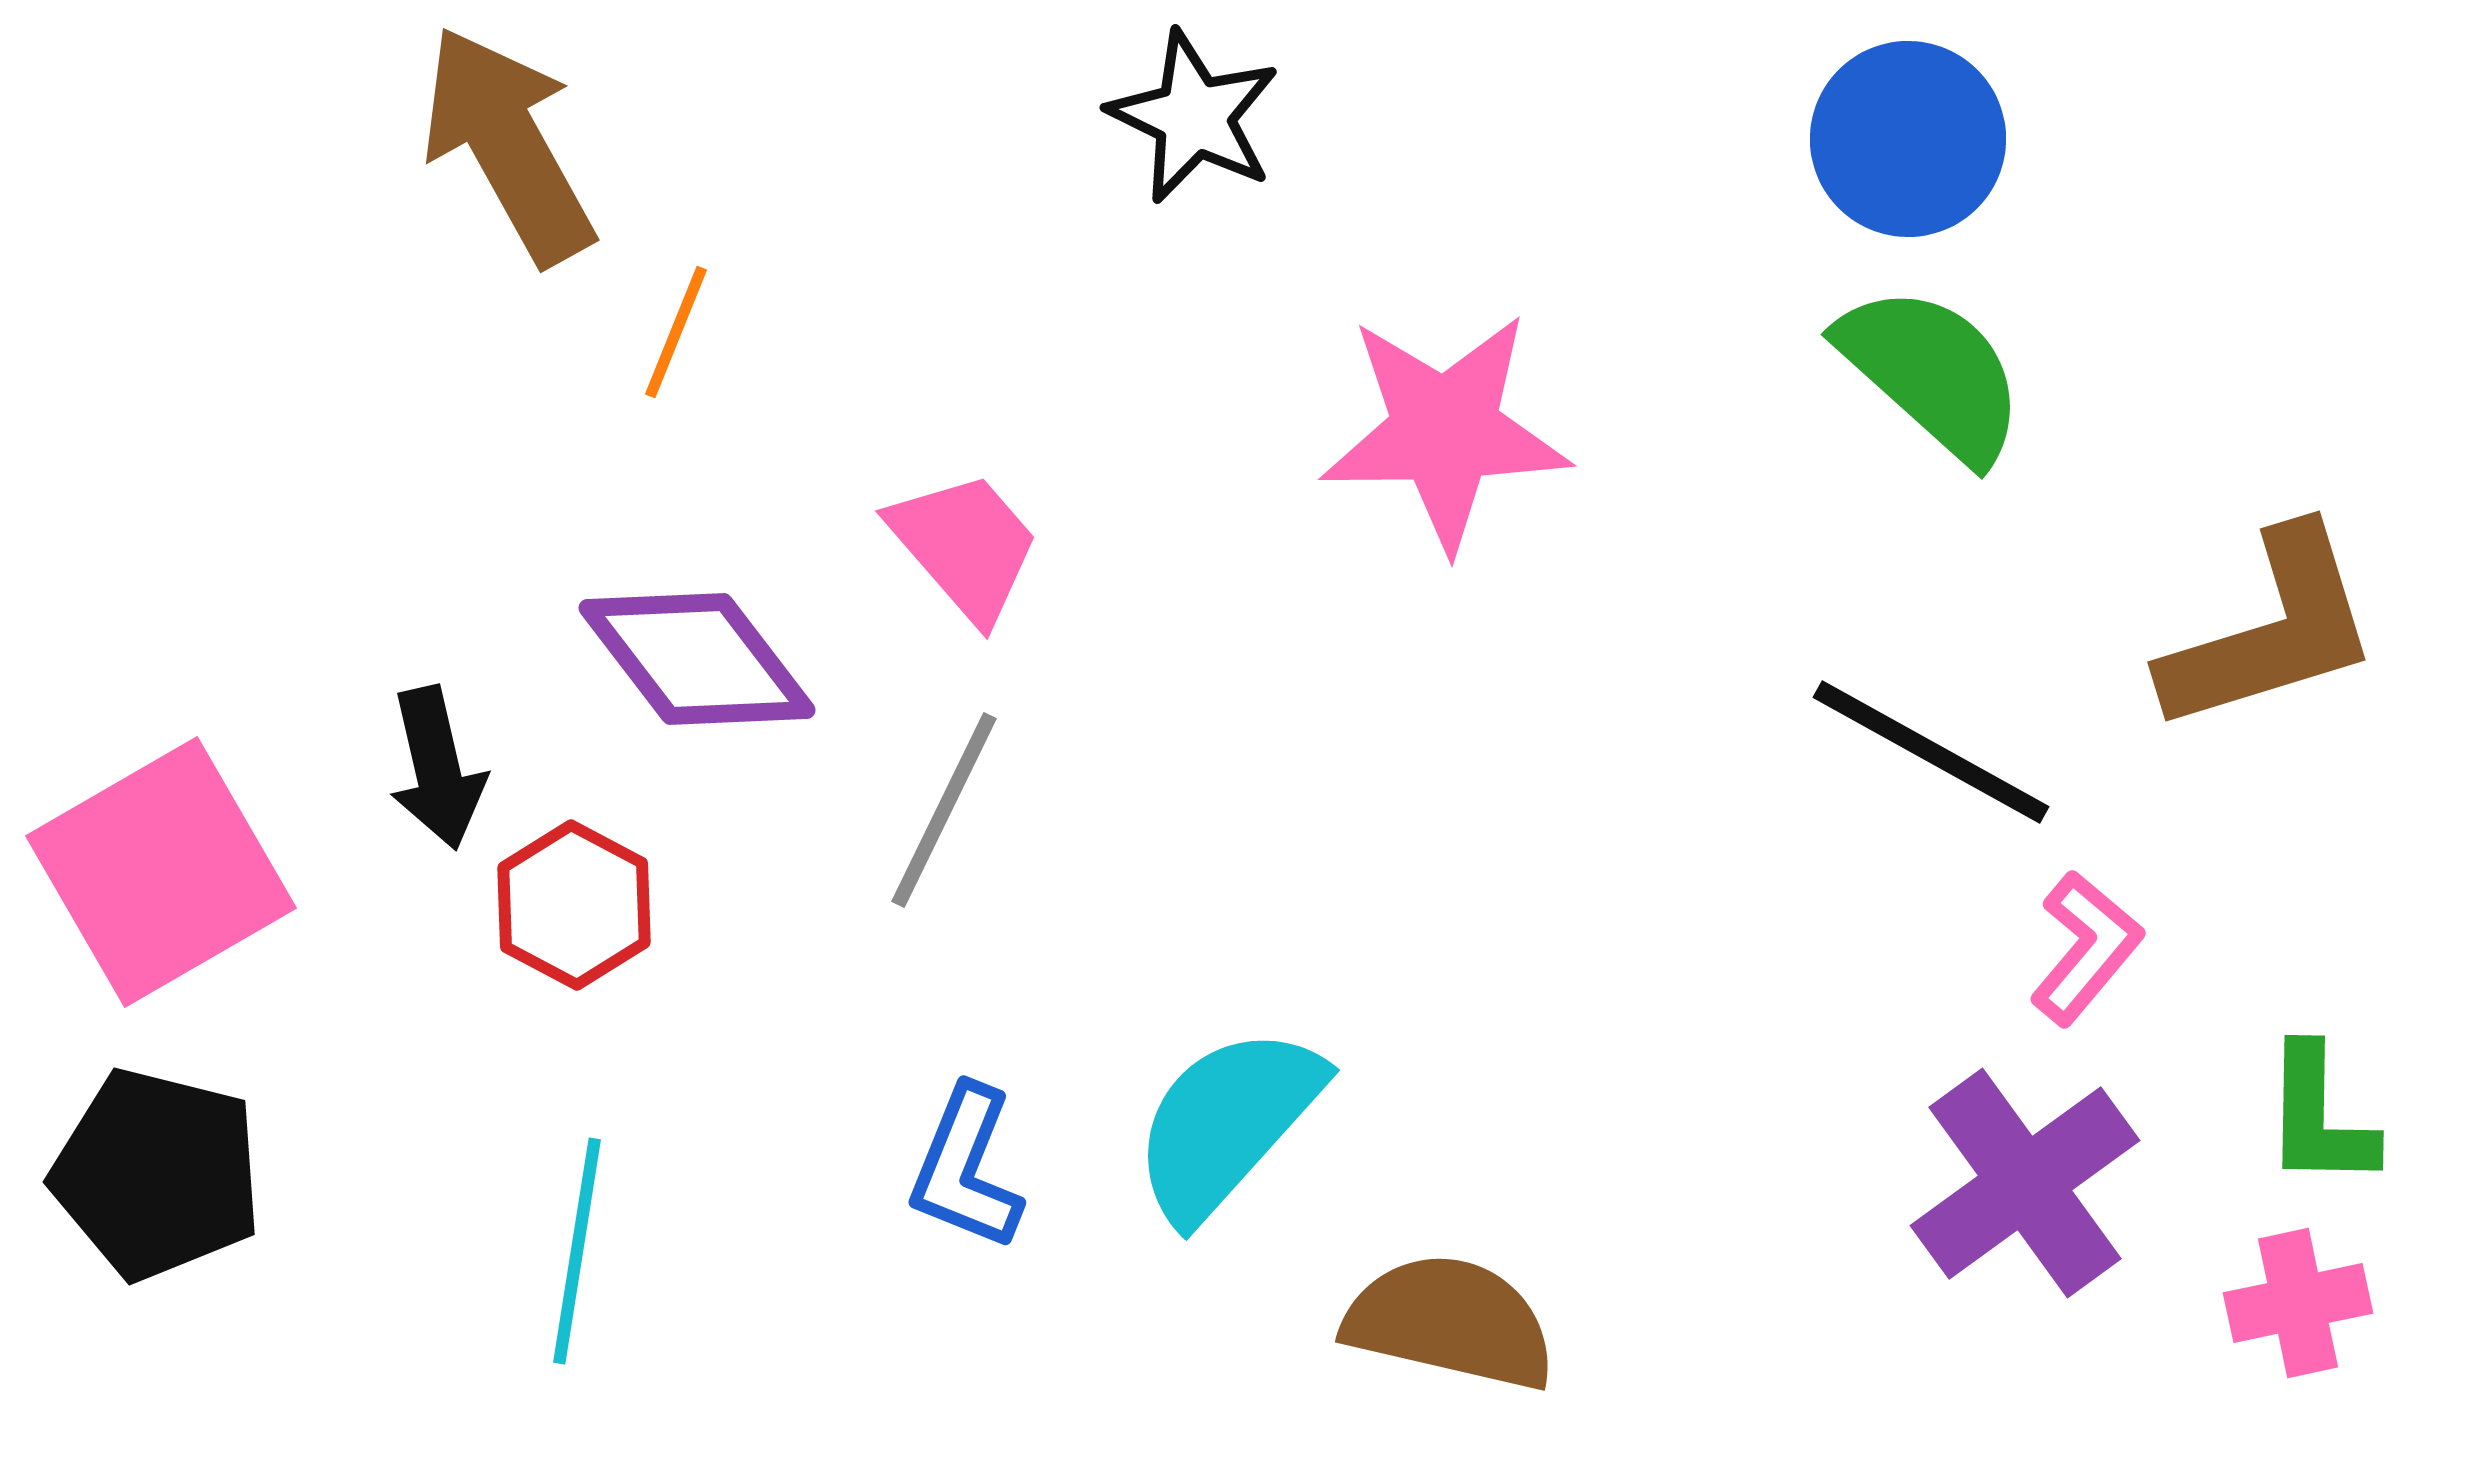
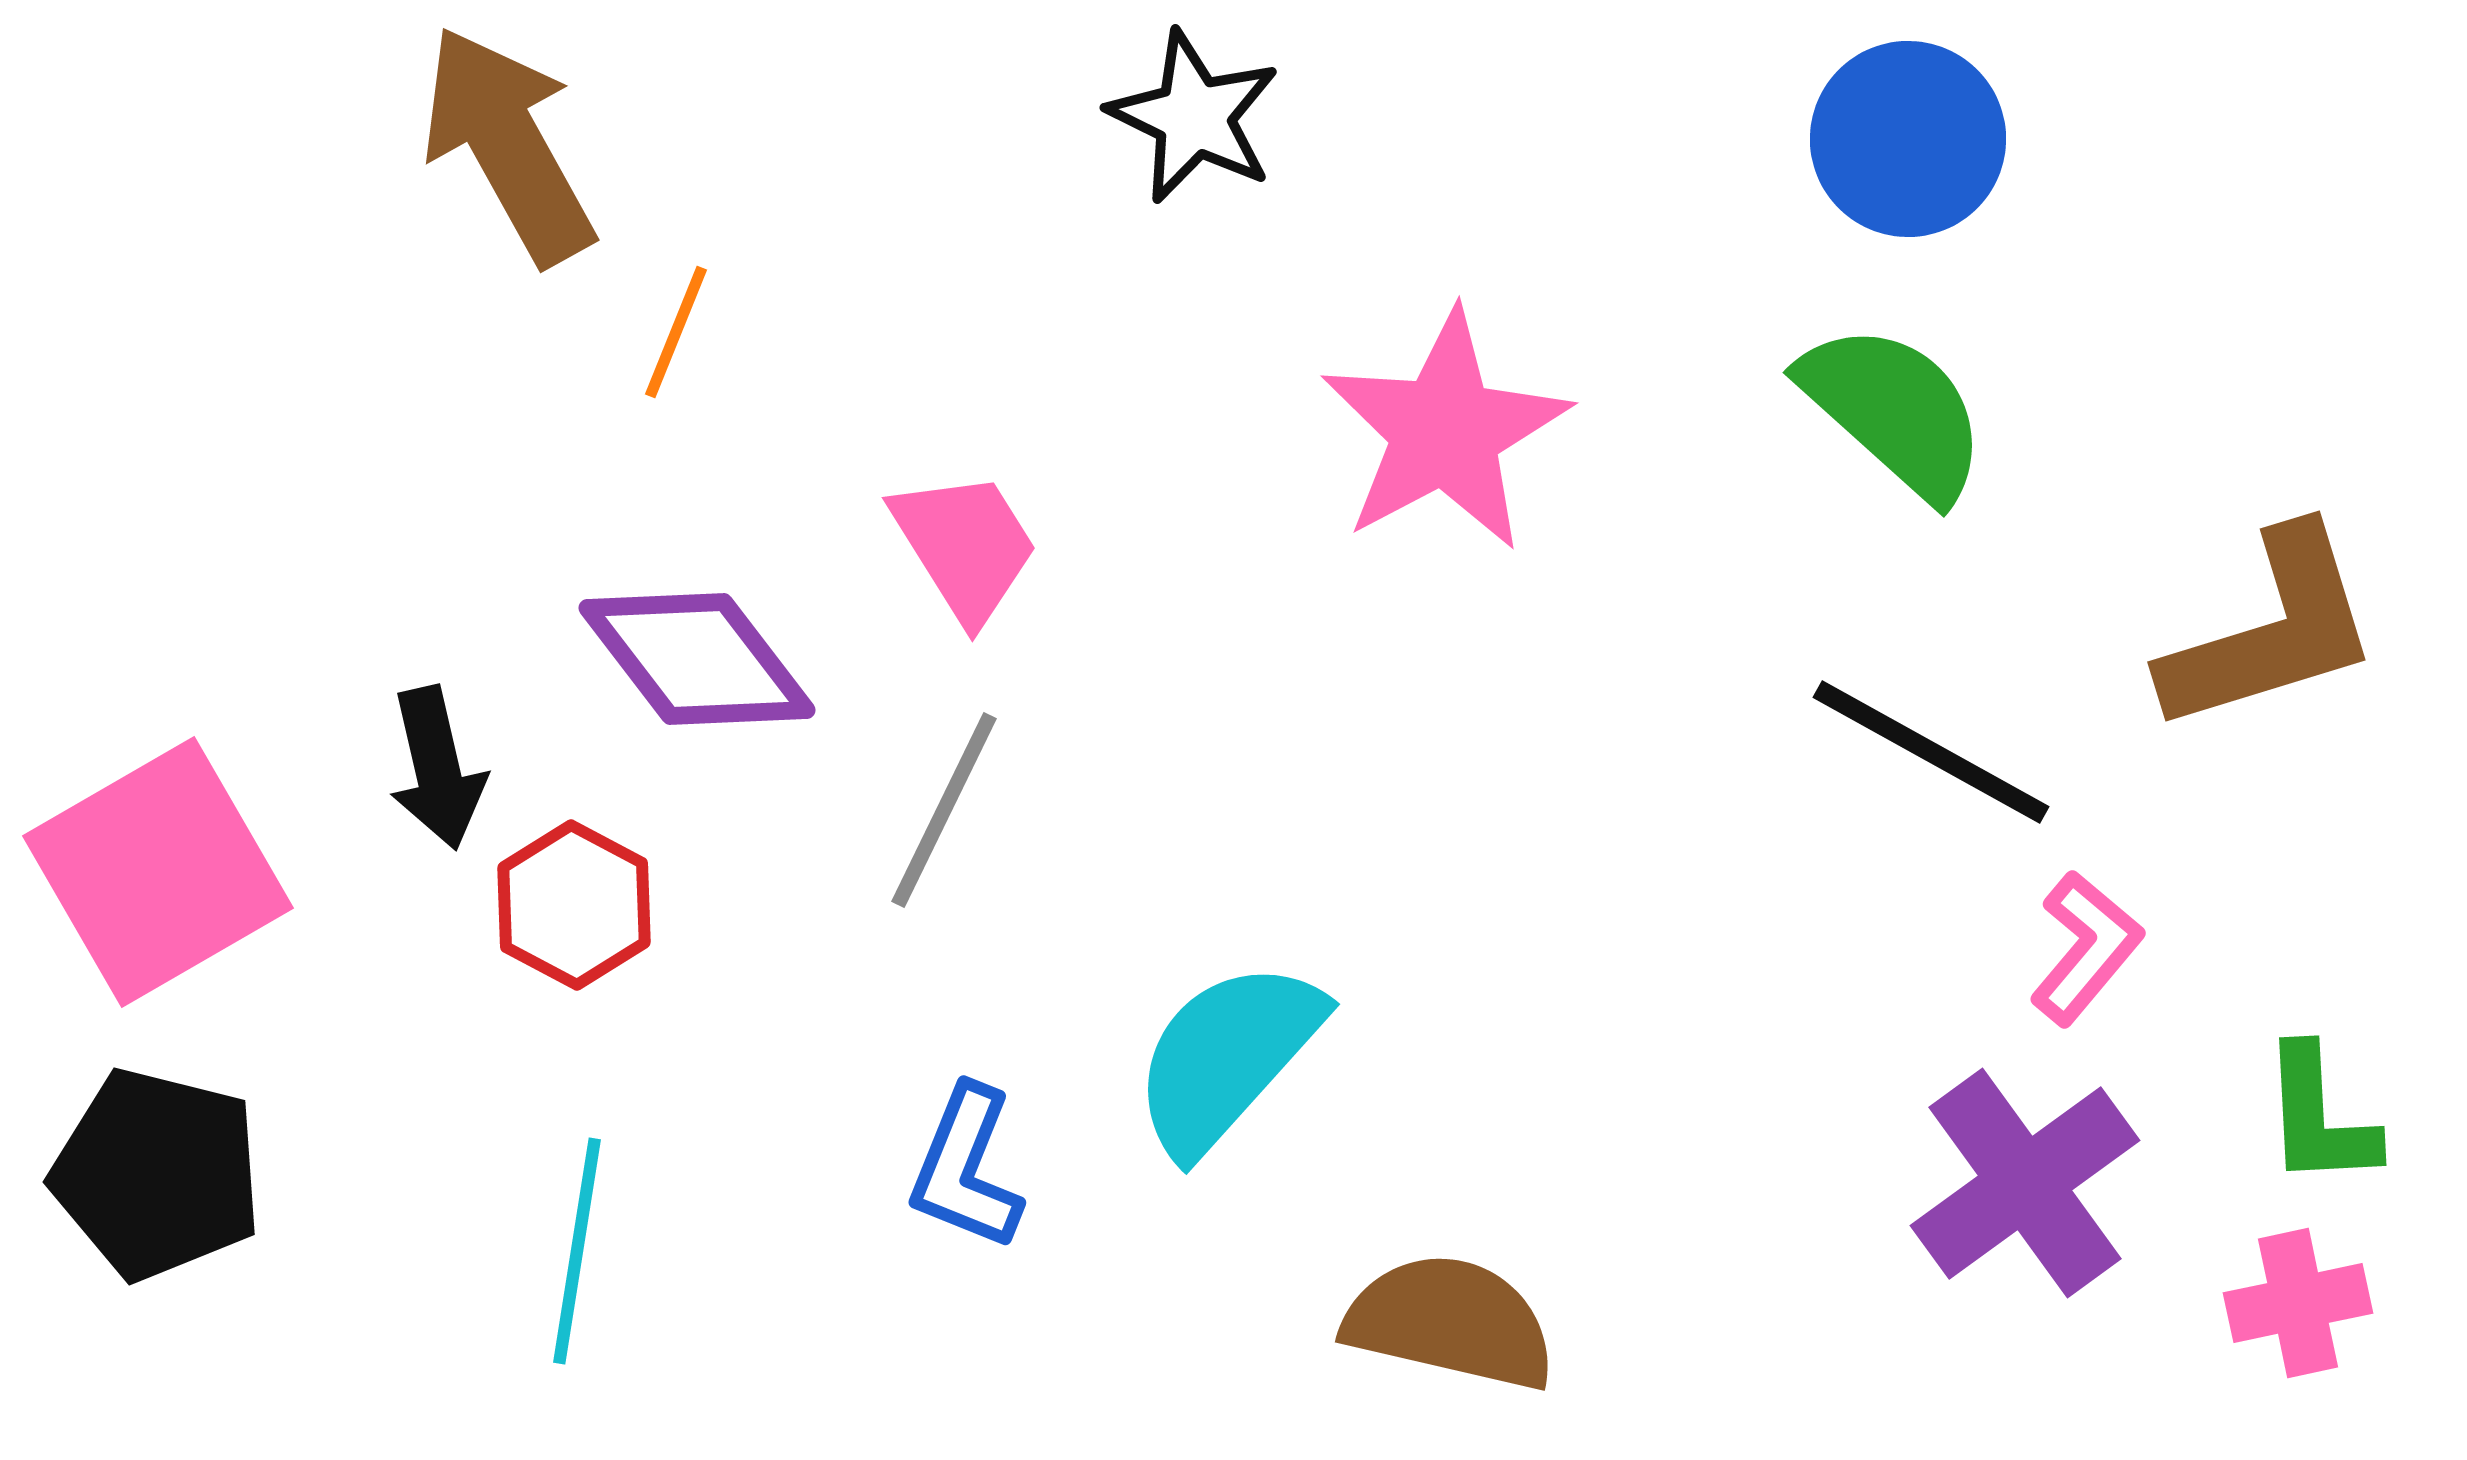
green semicircle: moved 38 px left, 38 px down
pink star: rotated 27 degrees counterclockwise
pink trapezoid: rotated 9 degrees clockwise
pink square: moved 3 px left
green L-shape: rotated 4 degrees counterclockwise
cyan semicircle: moved 66 px up
